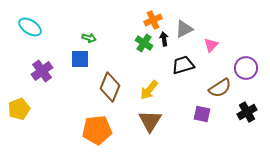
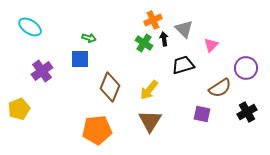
gray triangle: rotated 48 degrees counterclockwise
